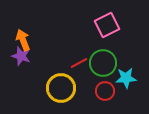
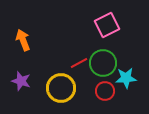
purple star: moved 25 px down
